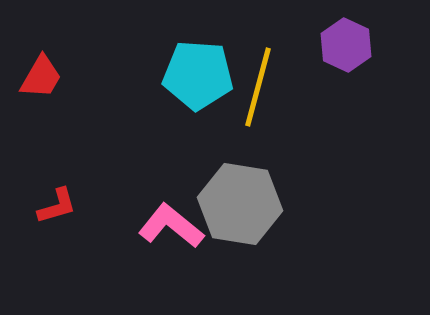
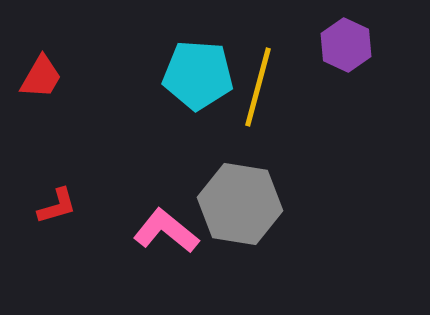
pink L-shape: moved 5 px left, 5 px down
